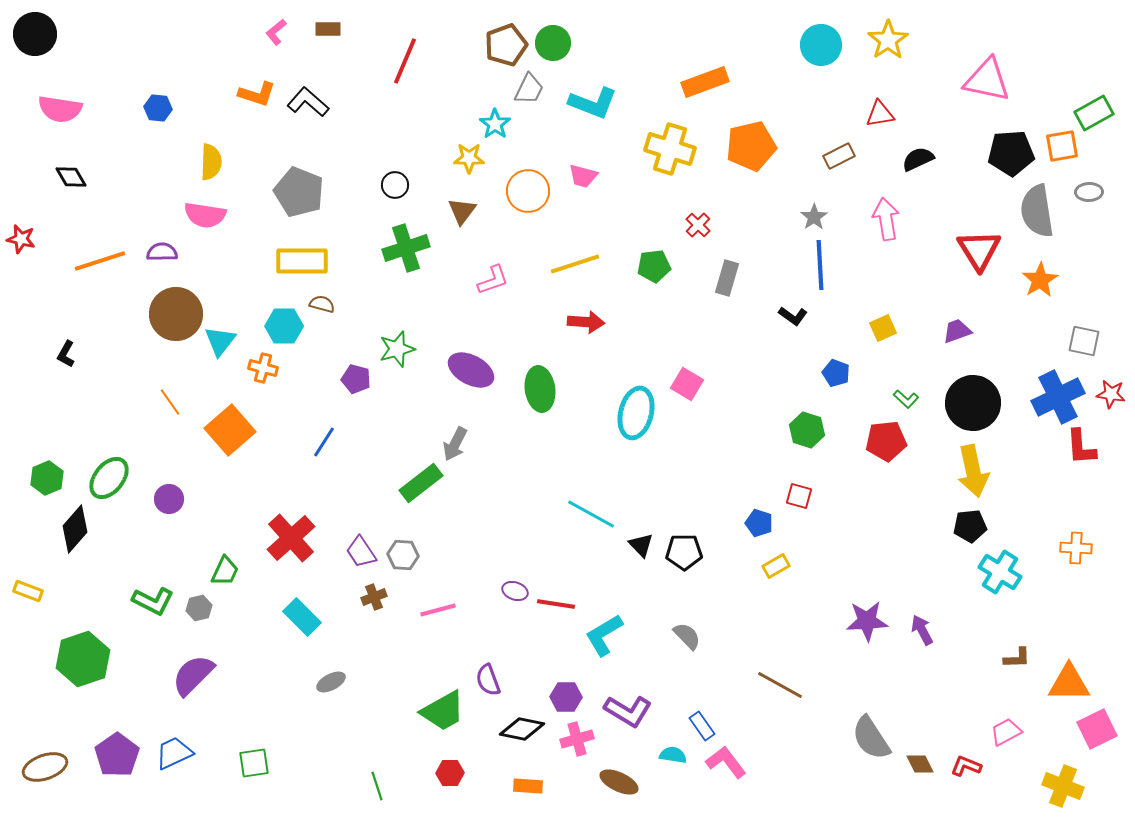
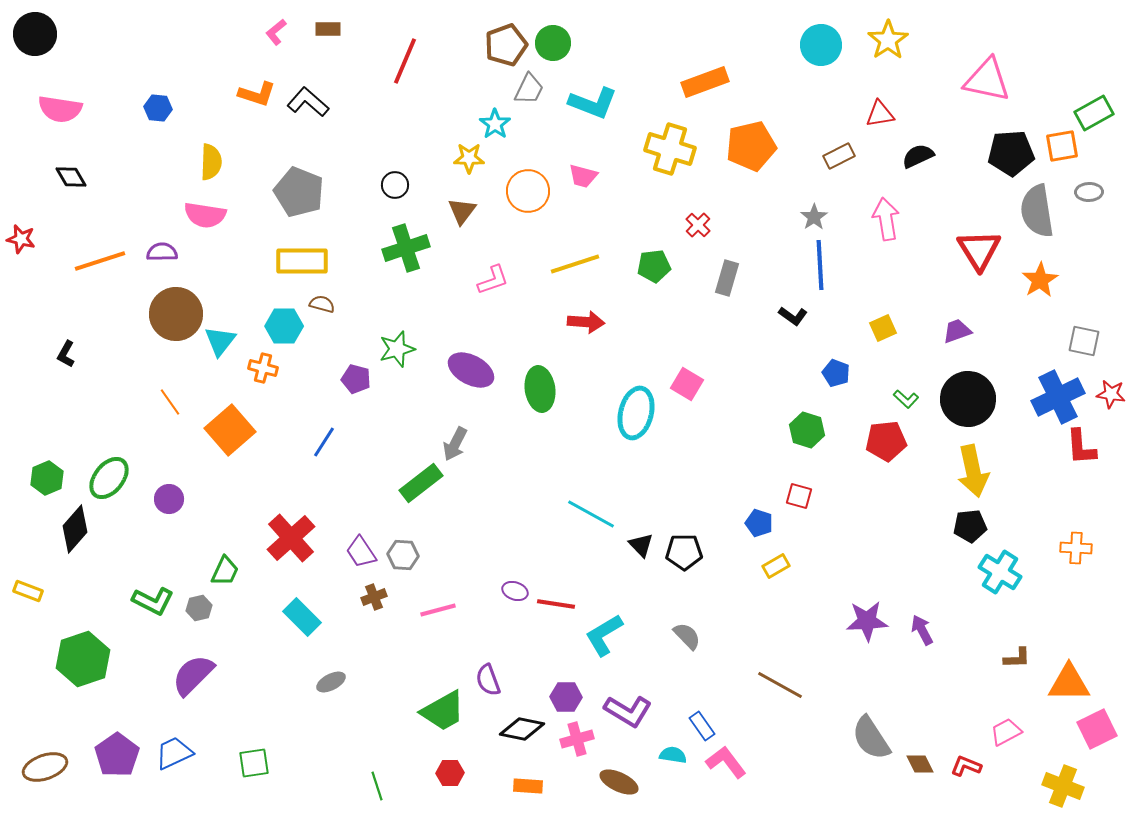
black semicircle at (918, 159): moved 3 px up
black circle at (973, 403): moved 5 px left, 4 px up
